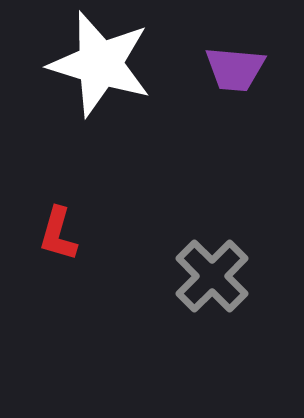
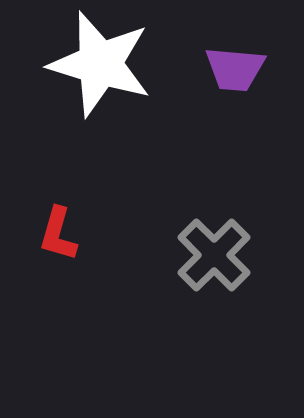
gray cross: moved 2 px right, 21 px up
